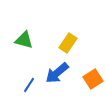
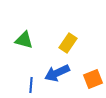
blue arrow: rotated 15 degrees clockwise
orange square: rotated 12 degrees clockwise
blue line: moved 2 px right; rotated 28 degrees counterclockwise
